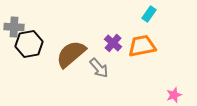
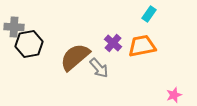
brown semicircle: moved 4 px right, 3 px down
